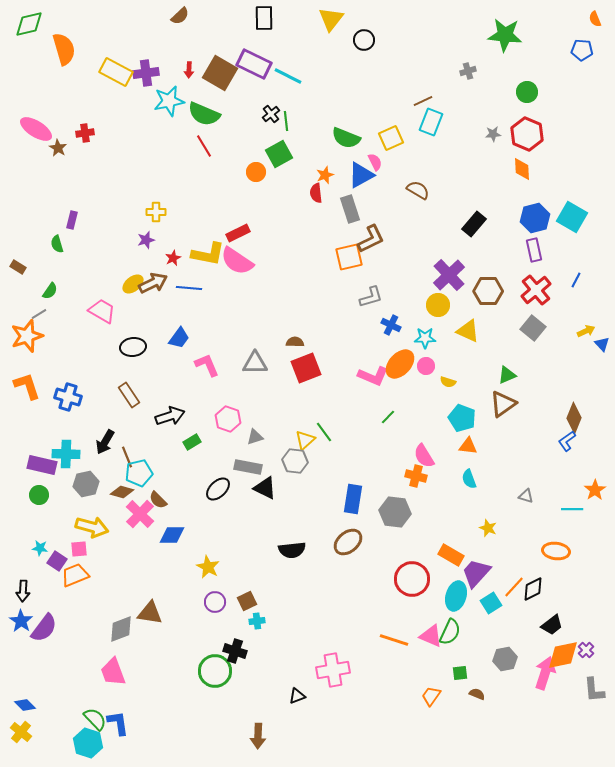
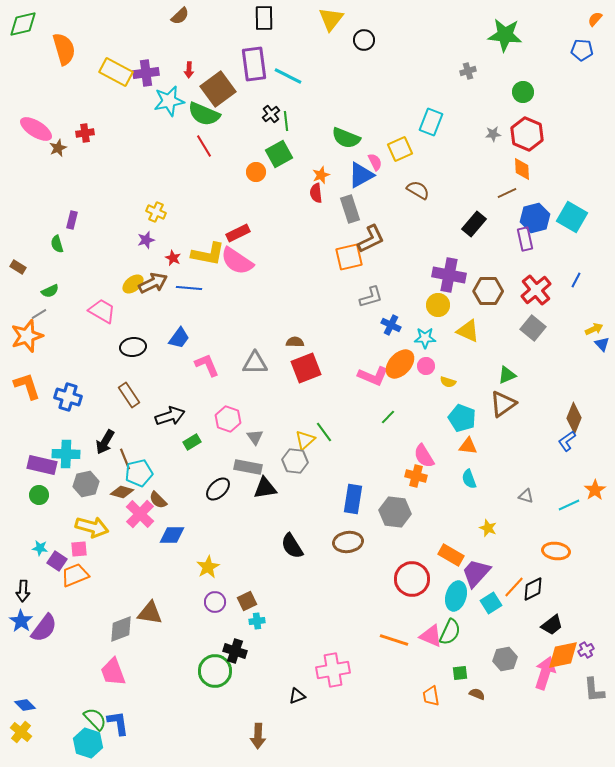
orange semicircle at (595, 19): rotated 63 degrees clockwise
green diamond at (29, 24): moved 6 px left
purple rectangle at (254, 64): rotated 56 degrees clockwise
brown square at (220, 73): moved 2 px left, 16 px down; rotated 24 degrees clockwise
green circle at (527, 92): moved 4 px left
brown line at (423, 101): moved 84 px right, 92 px down
yellow square at (391, 138): moved 9 px right, 11 px down
brown star at (58, 148): rotated 18 degrees clockwise
orange star at (325, 175): moved 4 px left
yellow cross at (156, 212): rotated 24 degrees clockwise
purple rectangle at (534, 250): moved 9 px left, 11 px up
red star at (173, 258): rotated 21 degrees counterclockwise
purple cross at (449, 275): rotated 36 degrees counterclockwise
green semicircle at (50, 291): rotated 30 degrees clockwise
yellow arrow at (586, 331): moved 8 px right, 2 px up
gray triangle at (255, 437): rotated 48 degrees counterclockwise
brown line at (127, 457): moved 2 px left, 2 px down
black triangle at (265, 488): rotated 35 degrees counterclockwise
cyan line at (572, 509): moved 3 px left, 4 px up; rotated 25 degrees counterclockwise
brown ellipse at (348, 542): rotated 32 degrees clockwise
black semicircle at (292, 550): moved 4 px up; rotated 64 degrees clockwise
yellow star at (208, 567): rotated 15 degrees clockwise
purple cross at (586, 650): rotated 14 degrees clockwise
orange trapezoid at (431, 696): rotated 45 degrees counterclockwise
